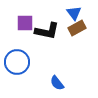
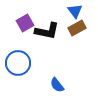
blue triangle: moved 1 px right, 2 px up
purple square: rotated 30 degrees counterclockwise
blue circle: moved 1 px right, 1 px down
blue semicircle: moved 2 px down
